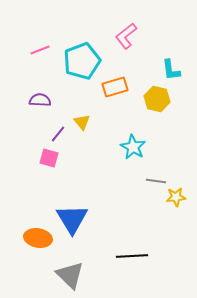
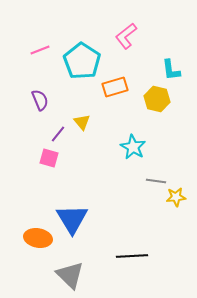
cyan pentagon: rotated 18 degrees counterclockwise
purple semicircle: rotated 65 degrees clockwise
